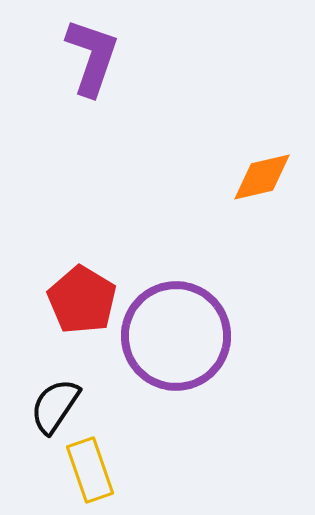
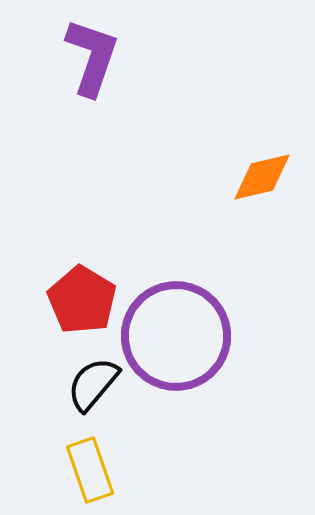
black semicircle: moved 38 px right, 22 px up; rotated 6 degrees clockwise
